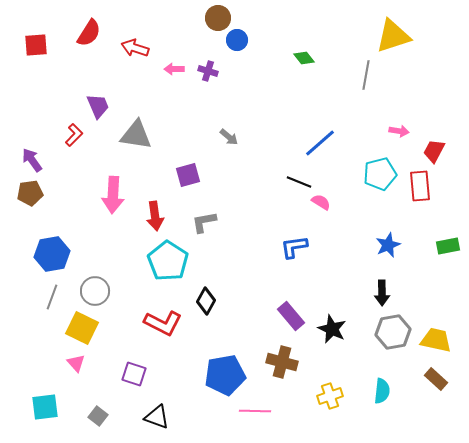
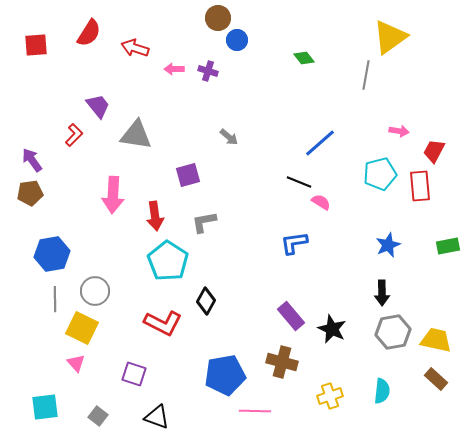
yellow triangle at (393, 36): moved 3 px left, 1 px down; rotated 18 degrees counterclockwise
purple trapezoid at (98, 106): rotated 16 degrees counterclockwise
blue L-shape at (294, 247): moved 4 px up
gray line at (52, 297): moved 3 px right, 2 px down; rotated 20 degrees counterclockwise
